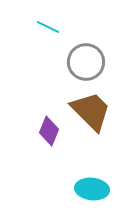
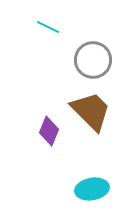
gray circle: moved 7 px right, 2 px up
cyan ellipse: rotated 16 degrees counterclockwise
